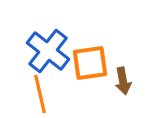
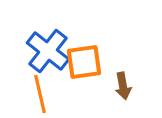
orange square: moved 6 px left, 1 px up
brown arrow: moved 5 px down
